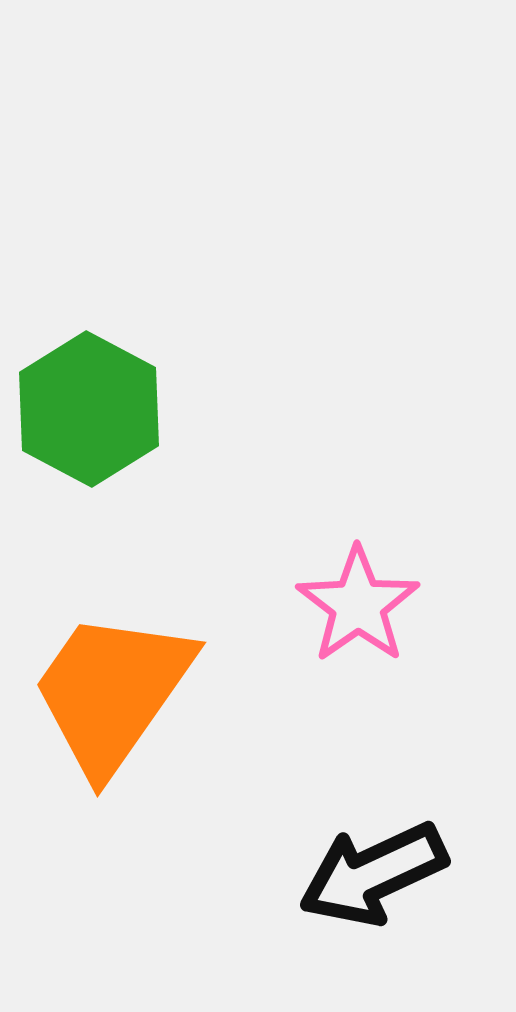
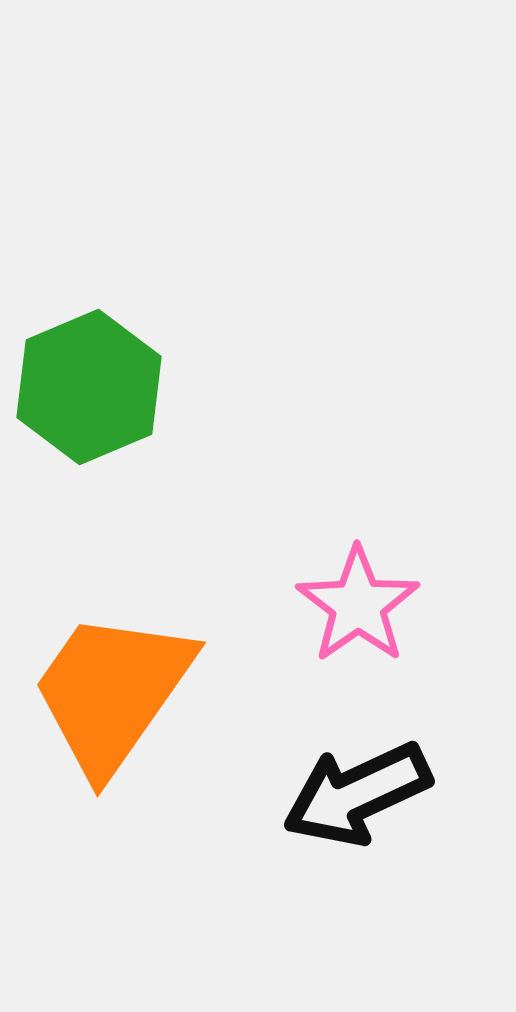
green hexagon: moved 22 px up; rotated 9 degrees clockwise
black arrow: moved 16 px left, 80 px up
